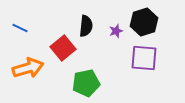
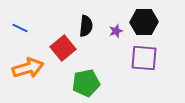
black hexagon: rotated 16 degrees clockwise
